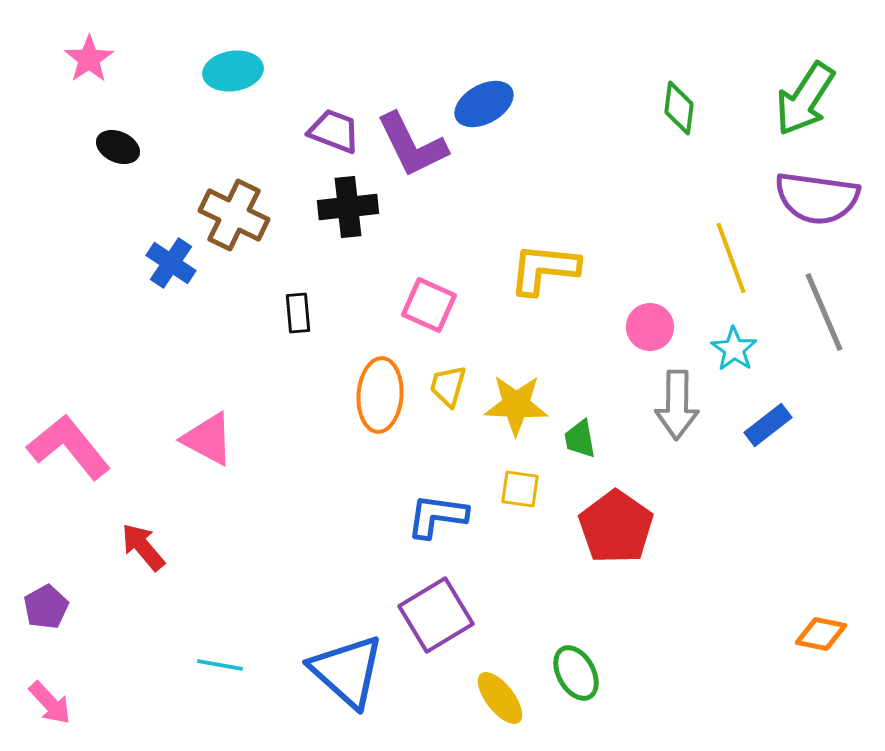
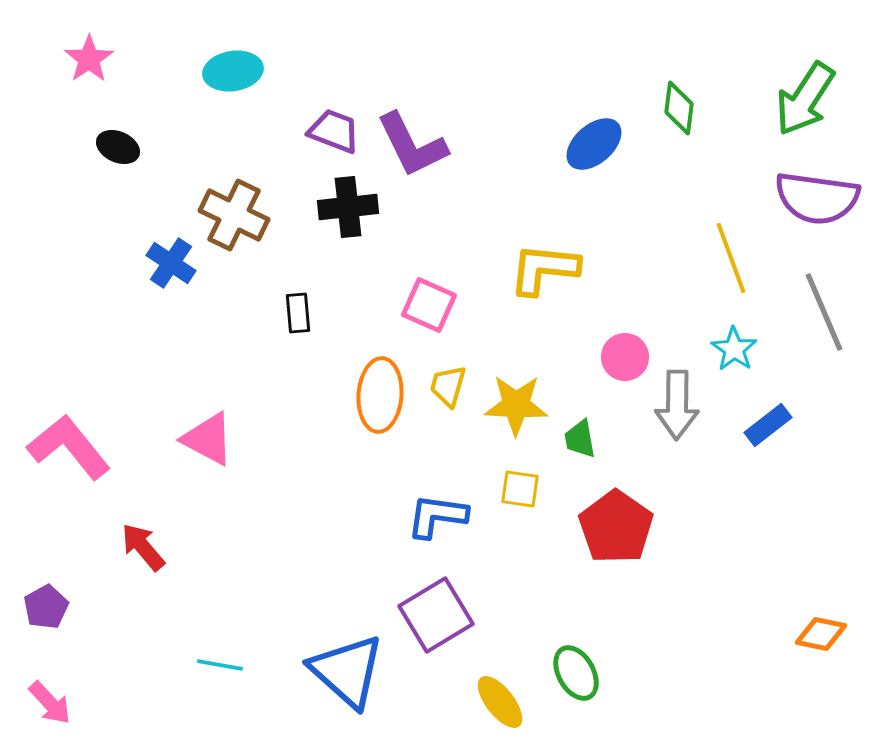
blue ellipse: moved 110 px right, 40 px down; rotated 12 degrees counterclockwise
pink circle: moved 25 px left, 30 px down
yellow ellipse: moved 4 px down
